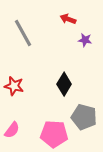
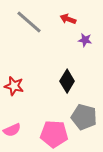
gray line: moved 6 px right, 11 px up; rotated 20 degrees counterclockwise
black diamond: moved 3 px right, 3 px up
pink semicircle: rotated 30 degrees clockwise
